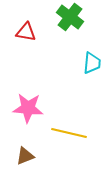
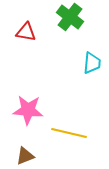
pink star: moved 2 px down
